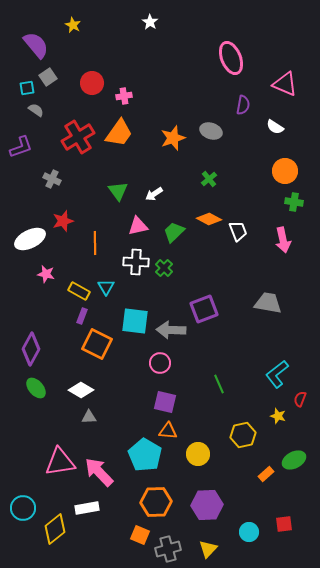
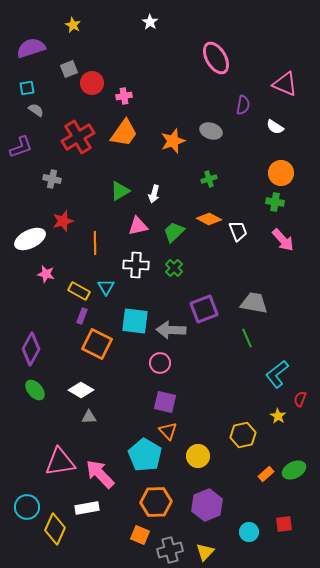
purple semicircle at (36, 45): moved 5 px left, 3 px down; rotated 68 degrees counterclockwise
pink ellipse at (231, 58): moved 15 px left; rotated 8 degrees counterclockwise
gray square at (48, 77): moved 21 px right, 8 px up; rotated 12 degrees clockwise
orange trapezoid at (119, 133): moved 5 px right
orange star at (173, 138): moved 3 px down
orange circle at (285, 171): moved 4 px left, 2 px down
gray cross at (52, 179): rotated 12 degrees counterclockwise
green cross at (209, 179): rotated 21 degrees clockwise
green triangle at (118, 191): moved 2 px right; rotated 35 degrees clockwise
white arrow at (154, 194): rotated 42 degrees counterclockwise
green cross at (294, 202): moved 19 px left
pink arrow at (283, 240): rotated 30 degrees counterclockwise
white cross at (136, 262): moved 3 px down
green cross at (164, 268): moved 10 px right
gray trapezoid at (268, 303): moved 14 px left
green line at (219, 384): moved 28 px right, 46 px up
green ellipse at (36, 388): moved 1 px left, 2 px down
yellow star at (278, 416): rotated 14 degrees clockwise
orange triangle at (168, 431): rotated 42 degrees clockwise
yellow circle at (198, 454): moved 2 px down
green ellipse at (294, 460): moved 10 px down
pink arrow at (99, 472): moved 1 px right, 2 px down
purple hexagon at (207, 505): rotated 20 degrees counterclockwise
cyan circle at (23, 508): moved 4 px right, 1 px up
yellow diamond at (55, 529): rotated 28 degrees counterclockwise
gray cross at (168, 549): moved 2 px right, 1 px down
yellow triangle at (208, 549): moved 3 px left, 3 px down
